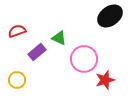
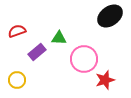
green triangle: rotated 21 degrees counterclockwise
